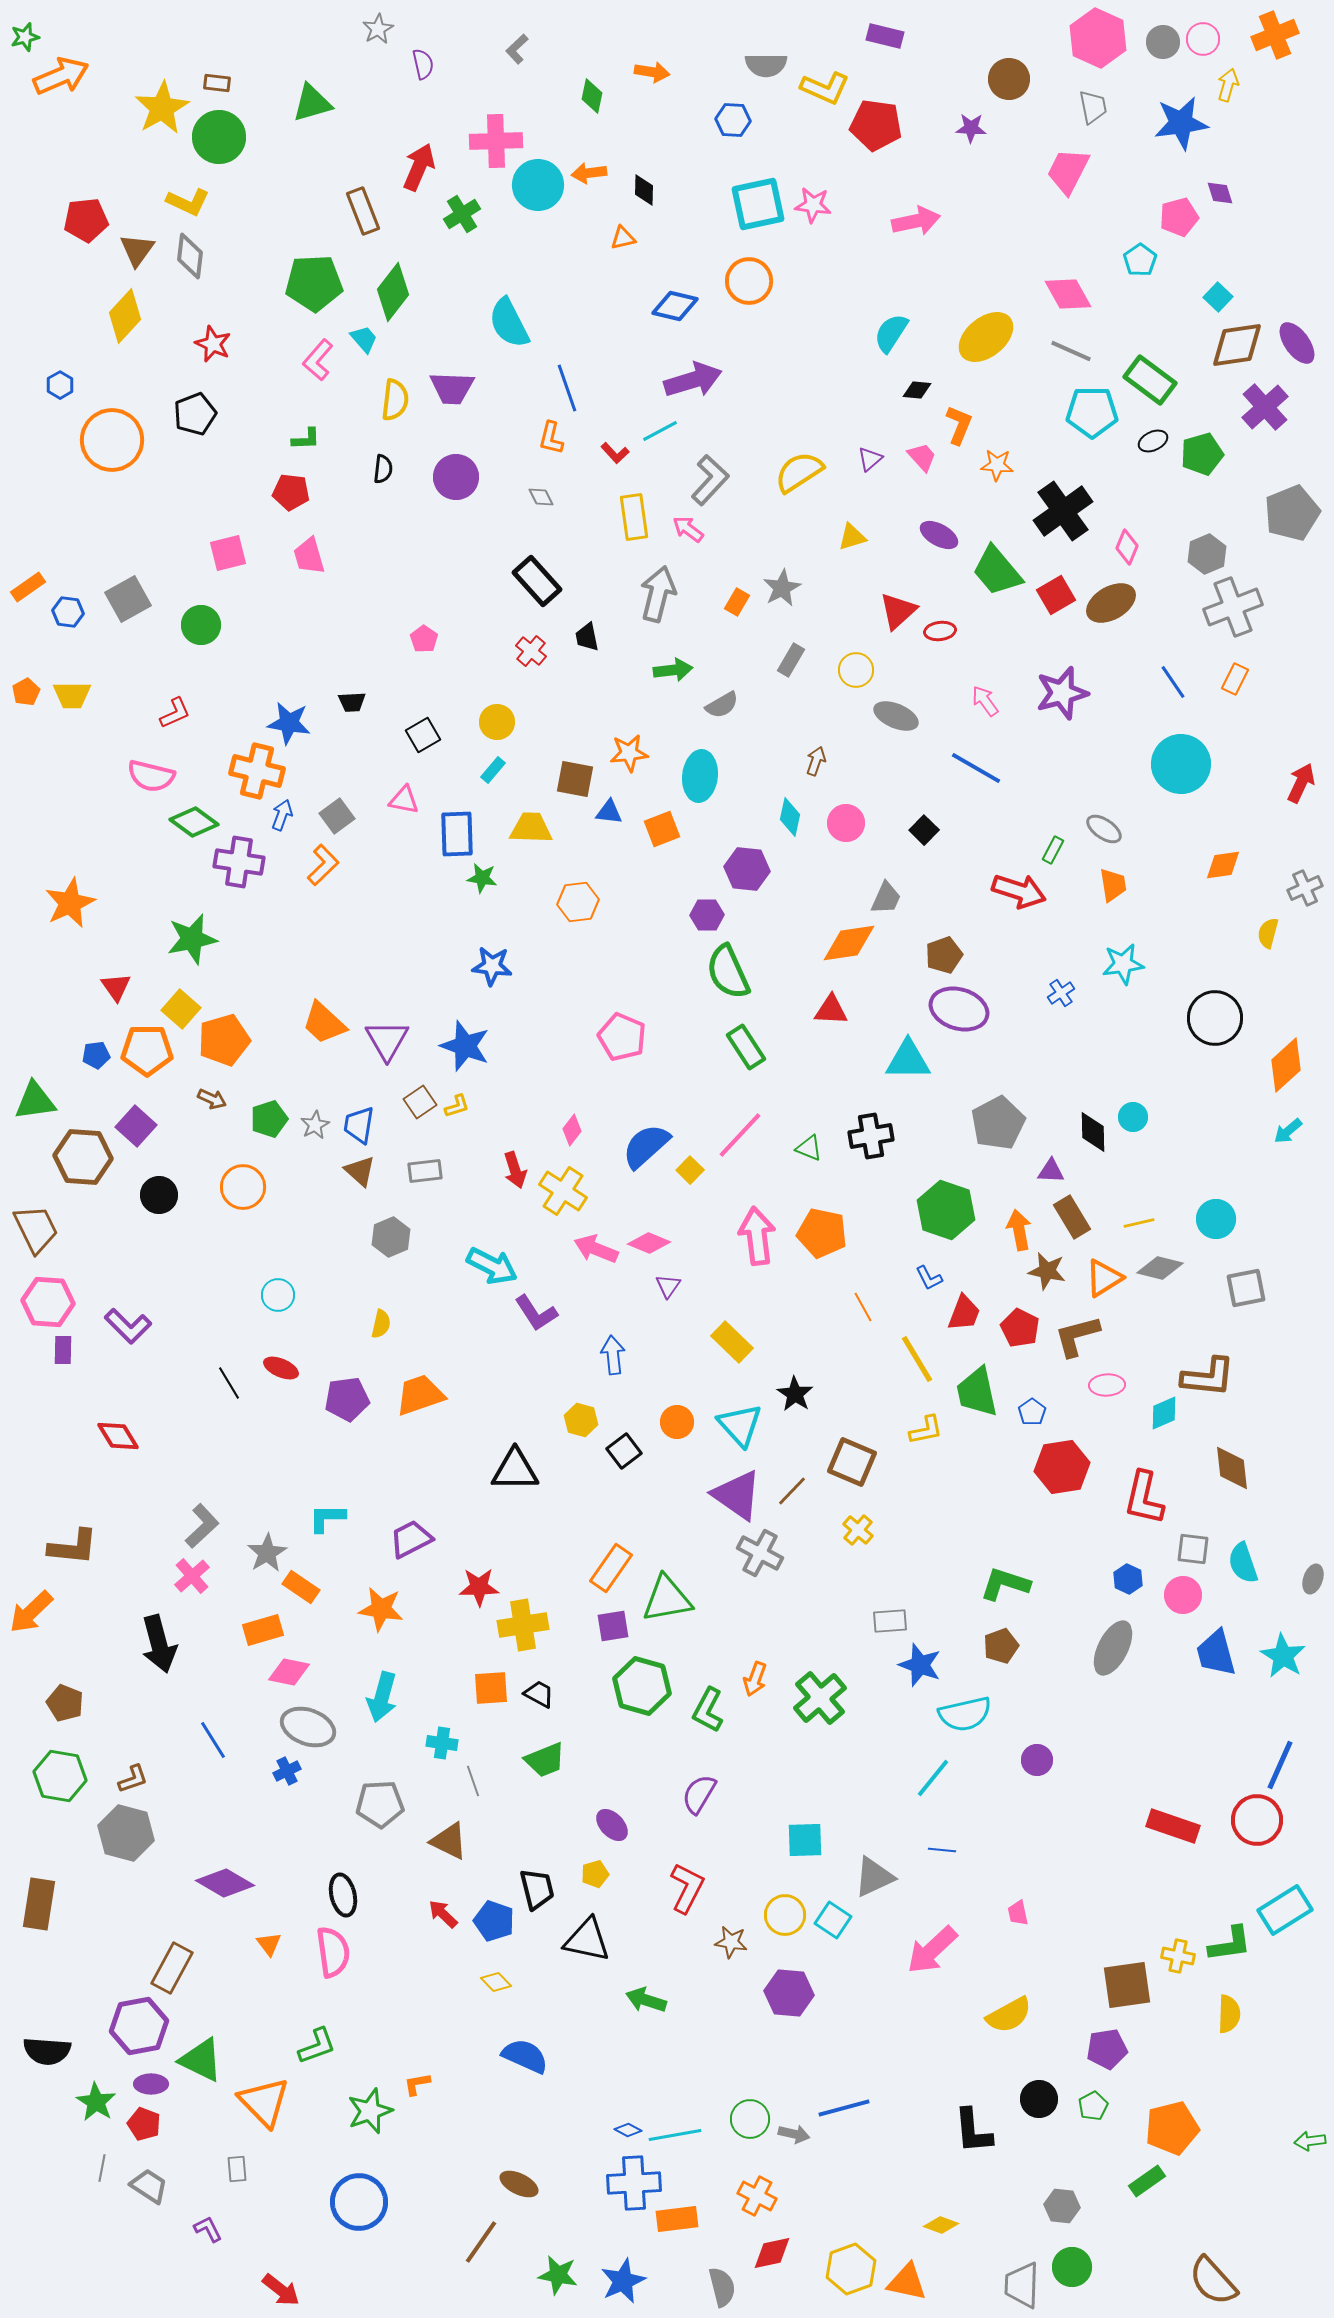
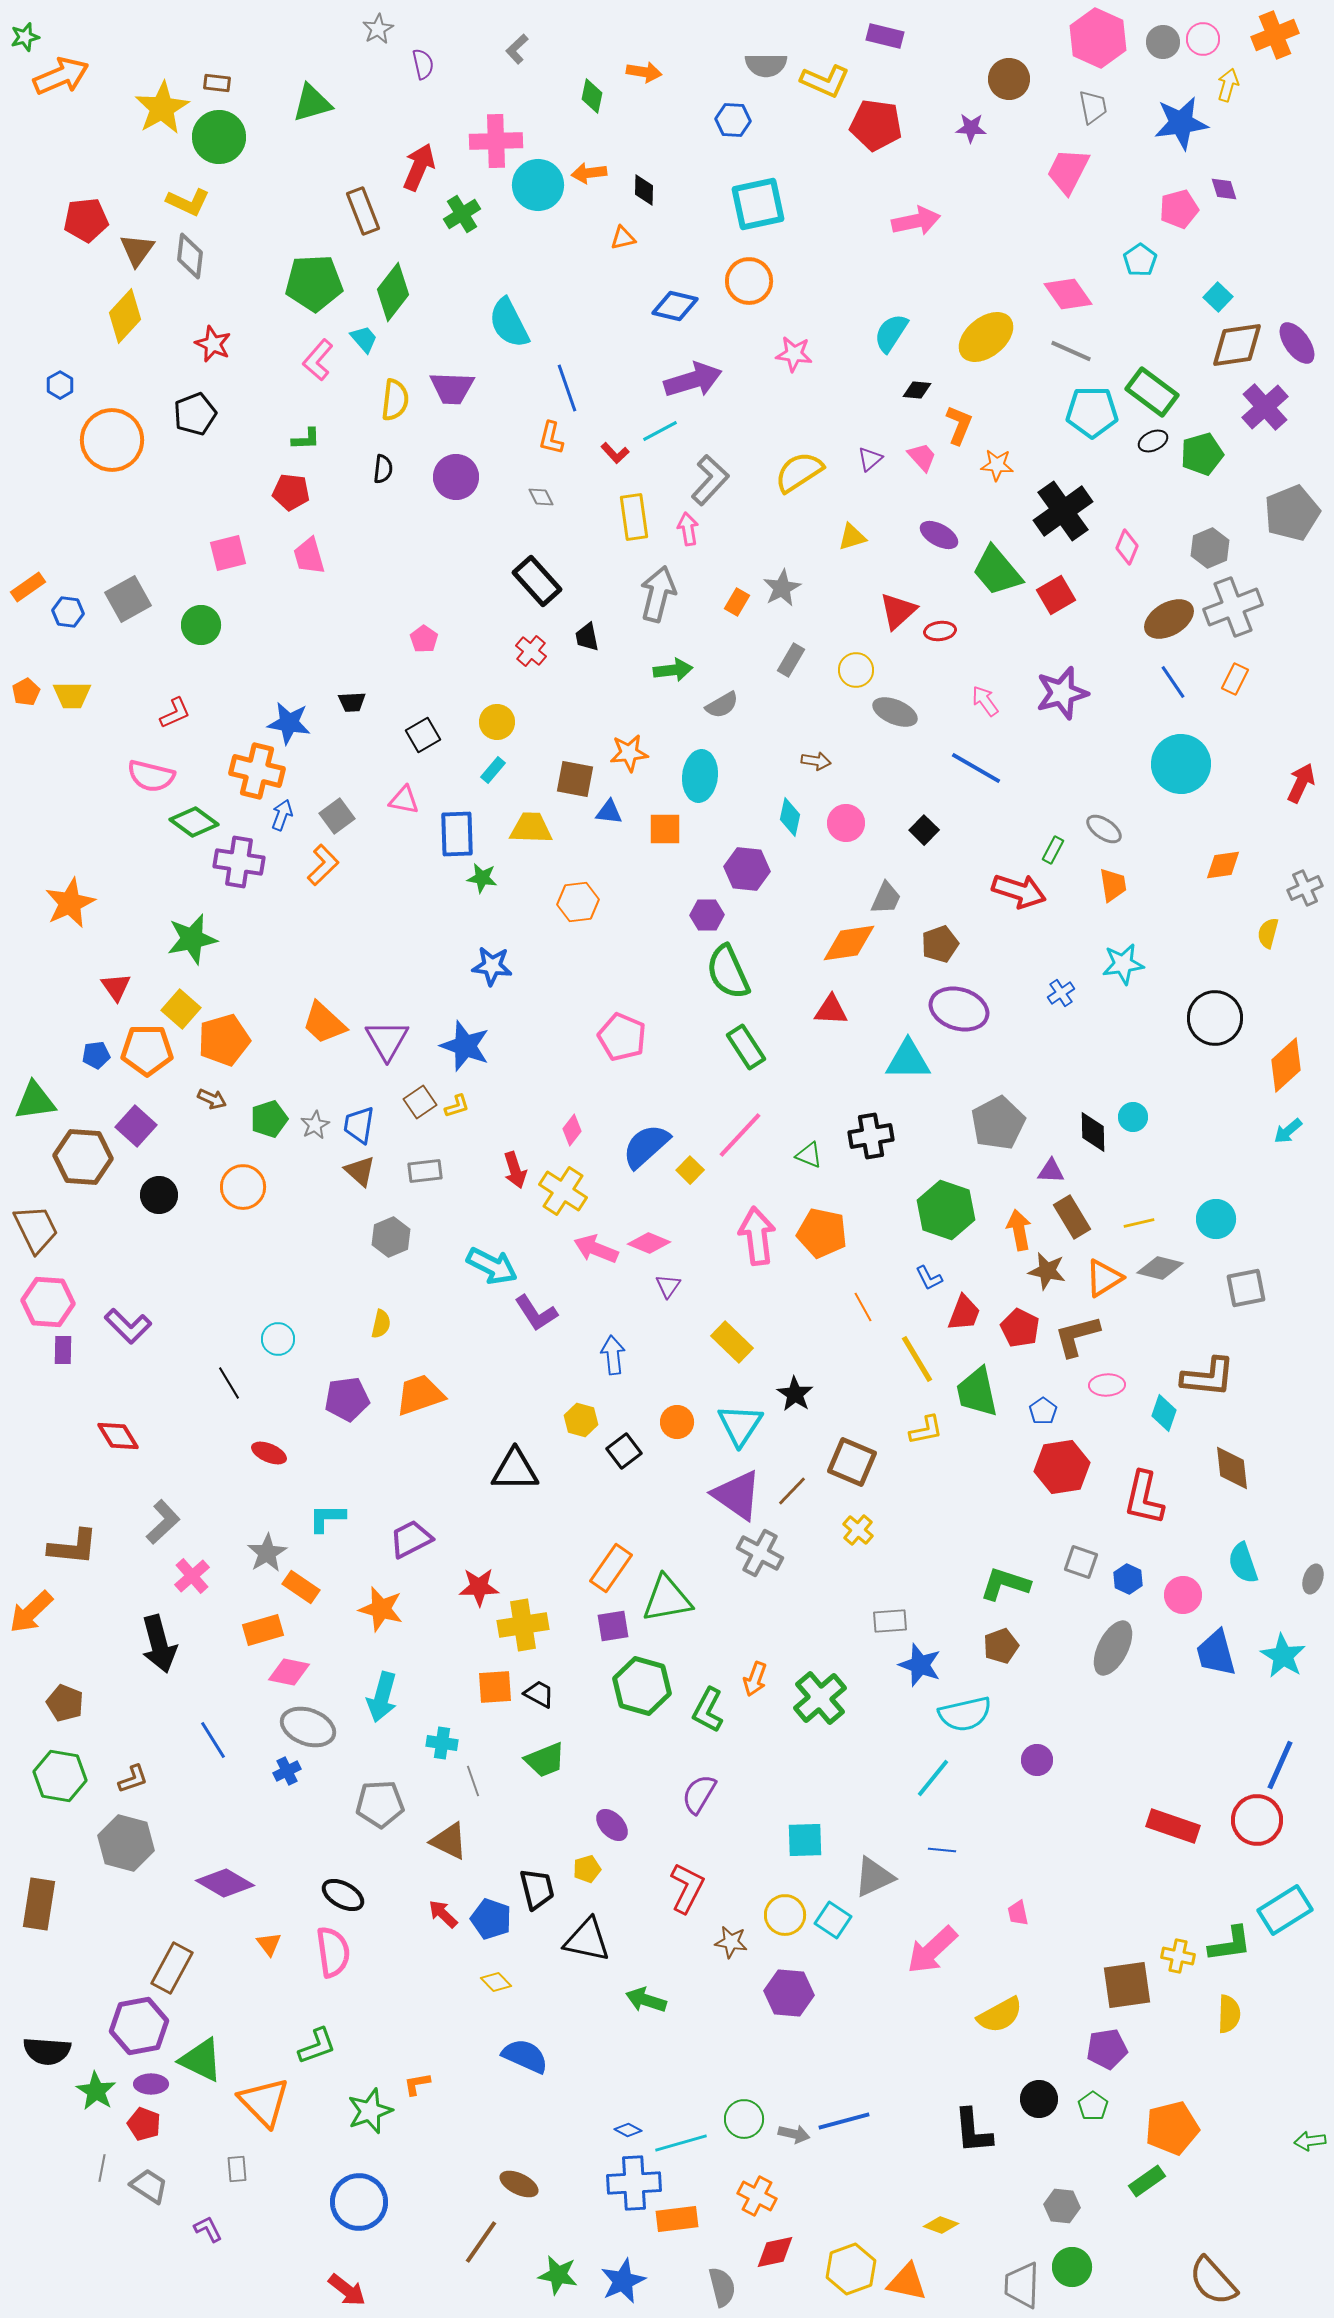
orange arrow at (652, 72): moved 8 px left
yellow L-shape at (825, 88): moved 7 px up
purple diamond at (1220, 193): moved 4 px right, 4 px up
pink star at (813, 205): moved 19 px left, 149 px down
pink pentagon at (1179, 217): moved 8 px up
pink diamond at (1068, 294): rotated 6 degrees counterclockwise
green rectangle at (1150, 380): moved 2 px right, 12 px down
pink arrow at (688, 529): rotated 44 degrees clockwise
gray hexagon at (1207, 554): moved 3 px right, 6 px up
brown ellipse at (1111, 603): moved 58 px right, 16 px down
gray ellipse at (896, 716): moved 1 px left, 4 px up
brown arrow at (816, 761): rotated 80 degrees clockwise
orange square at (662, 829): moved 3 px right; rotated 21 degrees clockwise
brown pentagon at (944, 955): moved 4 px left, 11 px up
green triangle at (809, 1148): moved 7 px down
cyan circle at (278, 1295): moved 44 px down
red ellipse at (281, 1368): moved 12 px left, 85 px down
blue pentagon at (1032, 1412): moved 11 px right, 1 px up
cyan diamond at (1164, 1413): rotated 48 degrees counterclockwise
cyan triangle at (740, 1425): rotated 15 degrees clockwise
gray L-shape at (202, 1526): moved 39 px left, 4 px up
gray square at (1193, 1549): moved 112 px left, 13 px down; rotated 12 degrees clockwise
orange star at (381, 1609): rotated 6 degrees clockwise
orange square at (491, 1688): moved 4 px right, 1 px up
gray hexagon at (126, 1833): moved 10 px down
yellow pentagon at (595, 1874): moved 8 px left, 5 px up
black ellipse at (343, 1895): rotated 48 degrees counterclockwise
blue pentagon at (494, 1921): moved 3 px left, 2 px up
yellow semicircle at (1009, 2015): moved 9 px left
green star at (96, 2102): moved 11 px up
green pentagon at (1093, 2106): rotated 8 degrees counterclockwise
blue line at (844, 2108): moved 13 px down
green circle at (750, 2119): moved 6 px left
cyan line at (675, 2135): moved 6 px right, 8 px down; rotated 6 degrees counterclockwise
red diamond at (772, 2253): moved 3 px right, 1 px up
red arrow at (281, 2290): moved 66 px right
